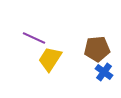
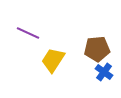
purple line: moved 6 px left, 5 px up
yellow trapezoid: moved 3 px right, 1 px down
